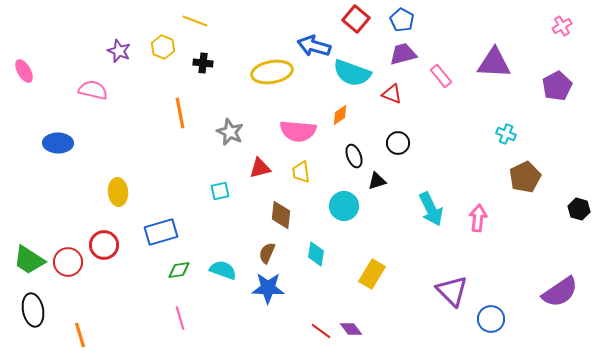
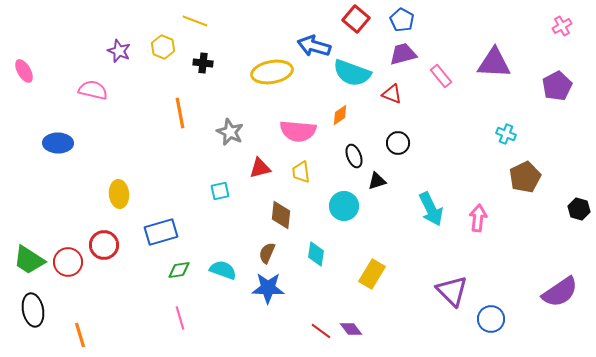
yellow ellipse at (118, 192): moved 1 px right, 2 px down
